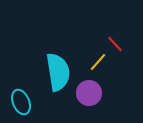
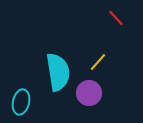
red line: moved 1 px right, 26 px up
cyan ellipse: rotated 35 degrees clockwise
